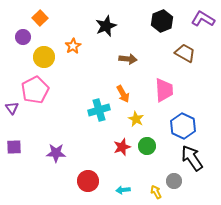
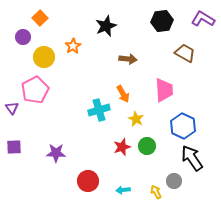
black hexagon: rotated 15 degrees clockwise
